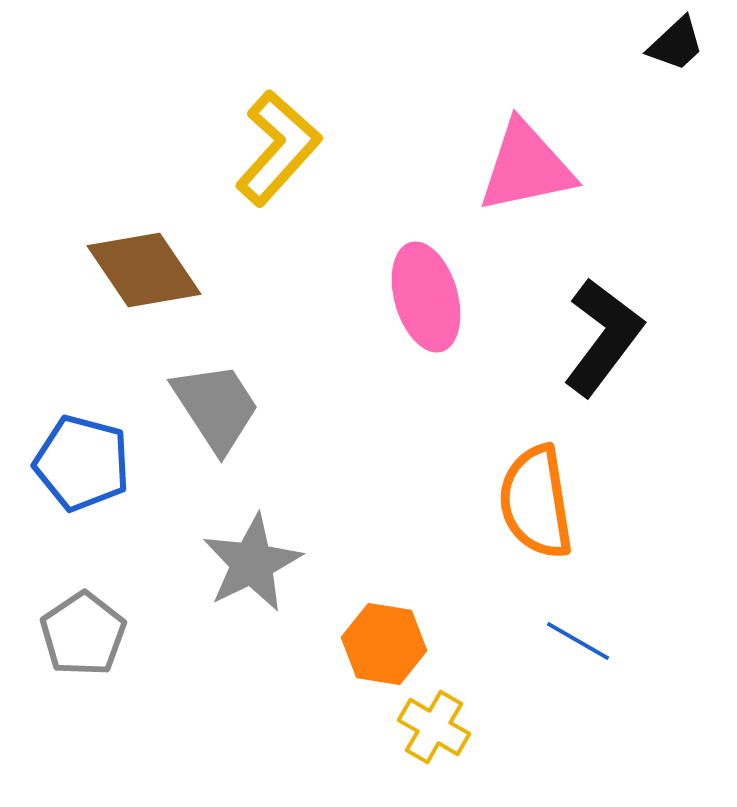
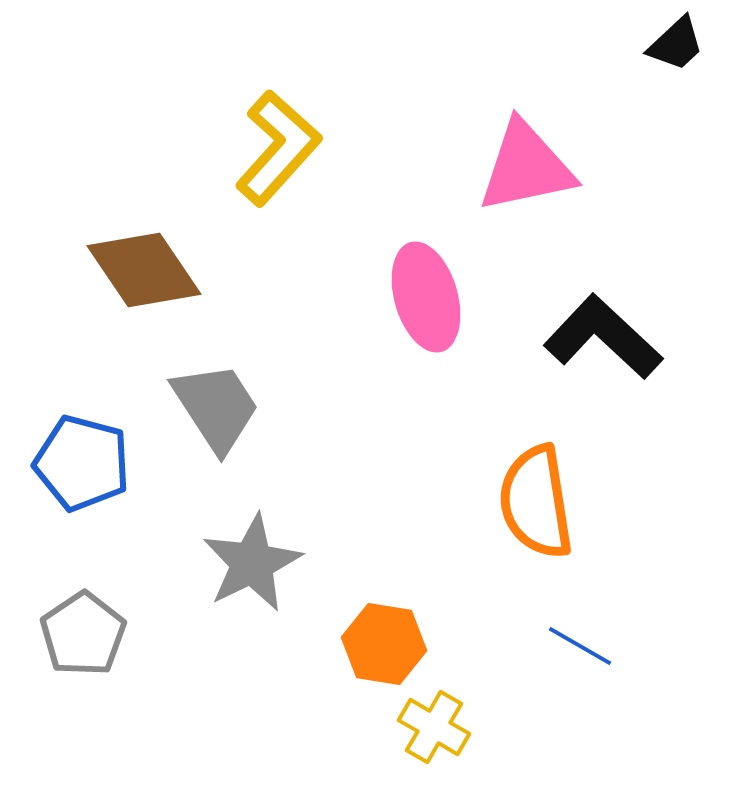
black L-shape: rotated 84 degrees counterclockwise
blue line: moved 2 px right, 5 px down
